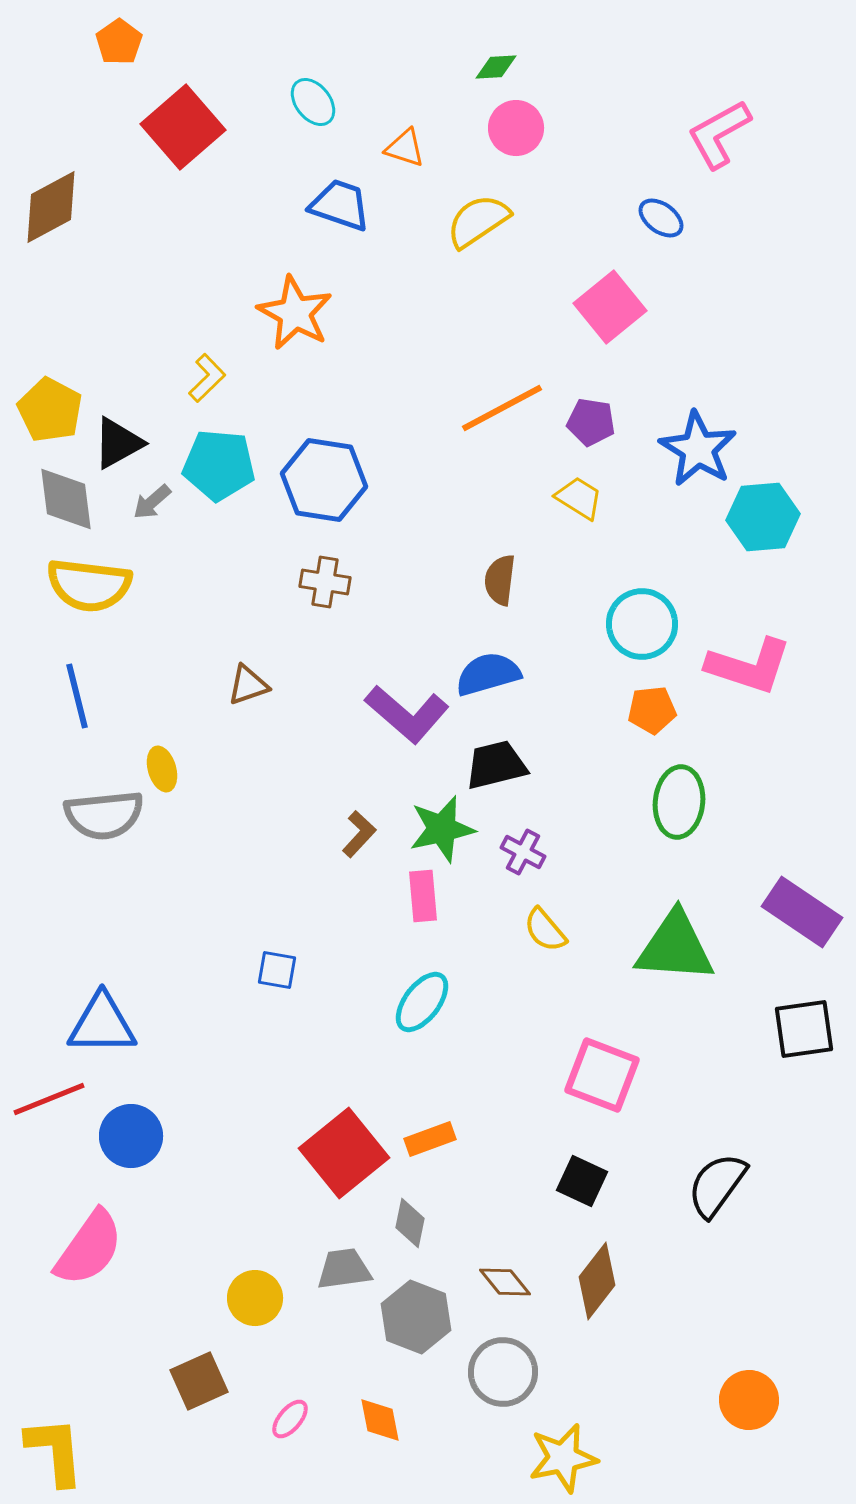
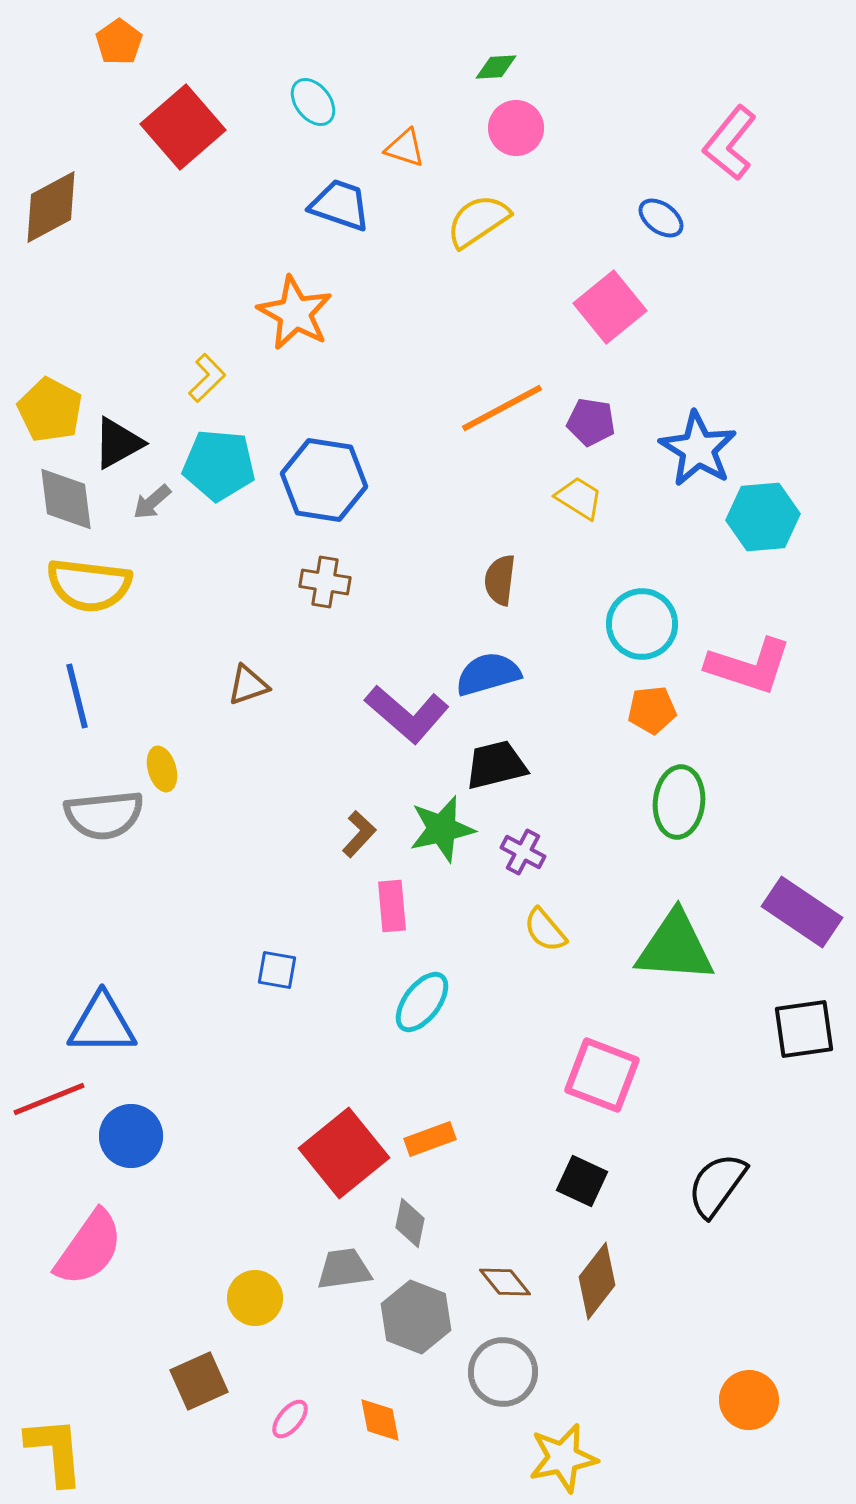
pink L-shape at (719, 134): moved 11 px right, 9 px down; rotated 22 degrees counterclockwise
pink rectangle at (423, 896): moved 31 px left, 10 px down
